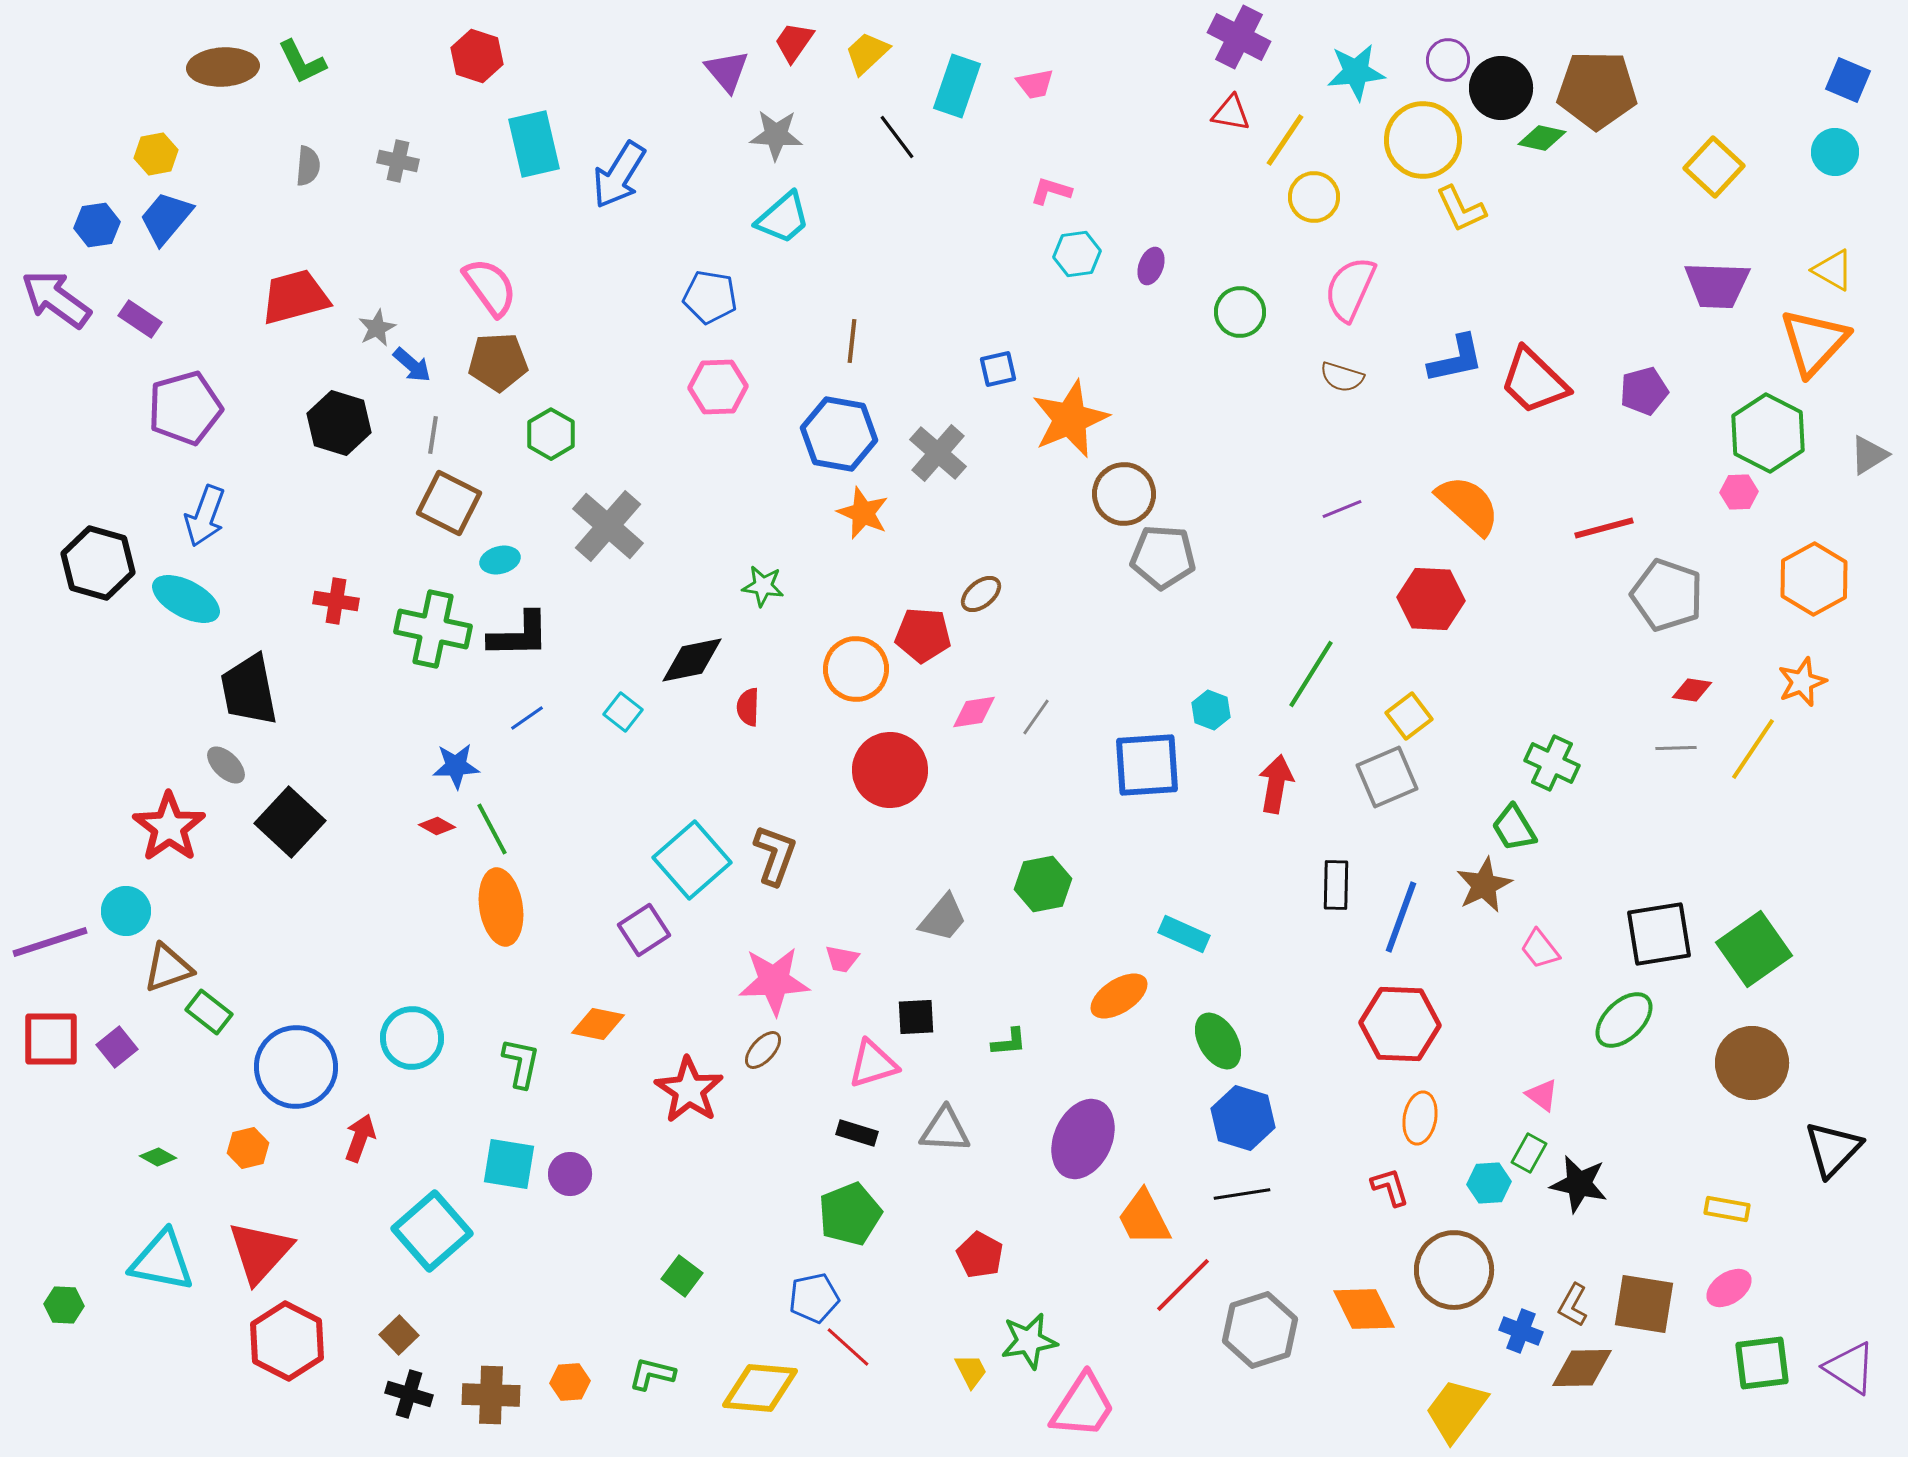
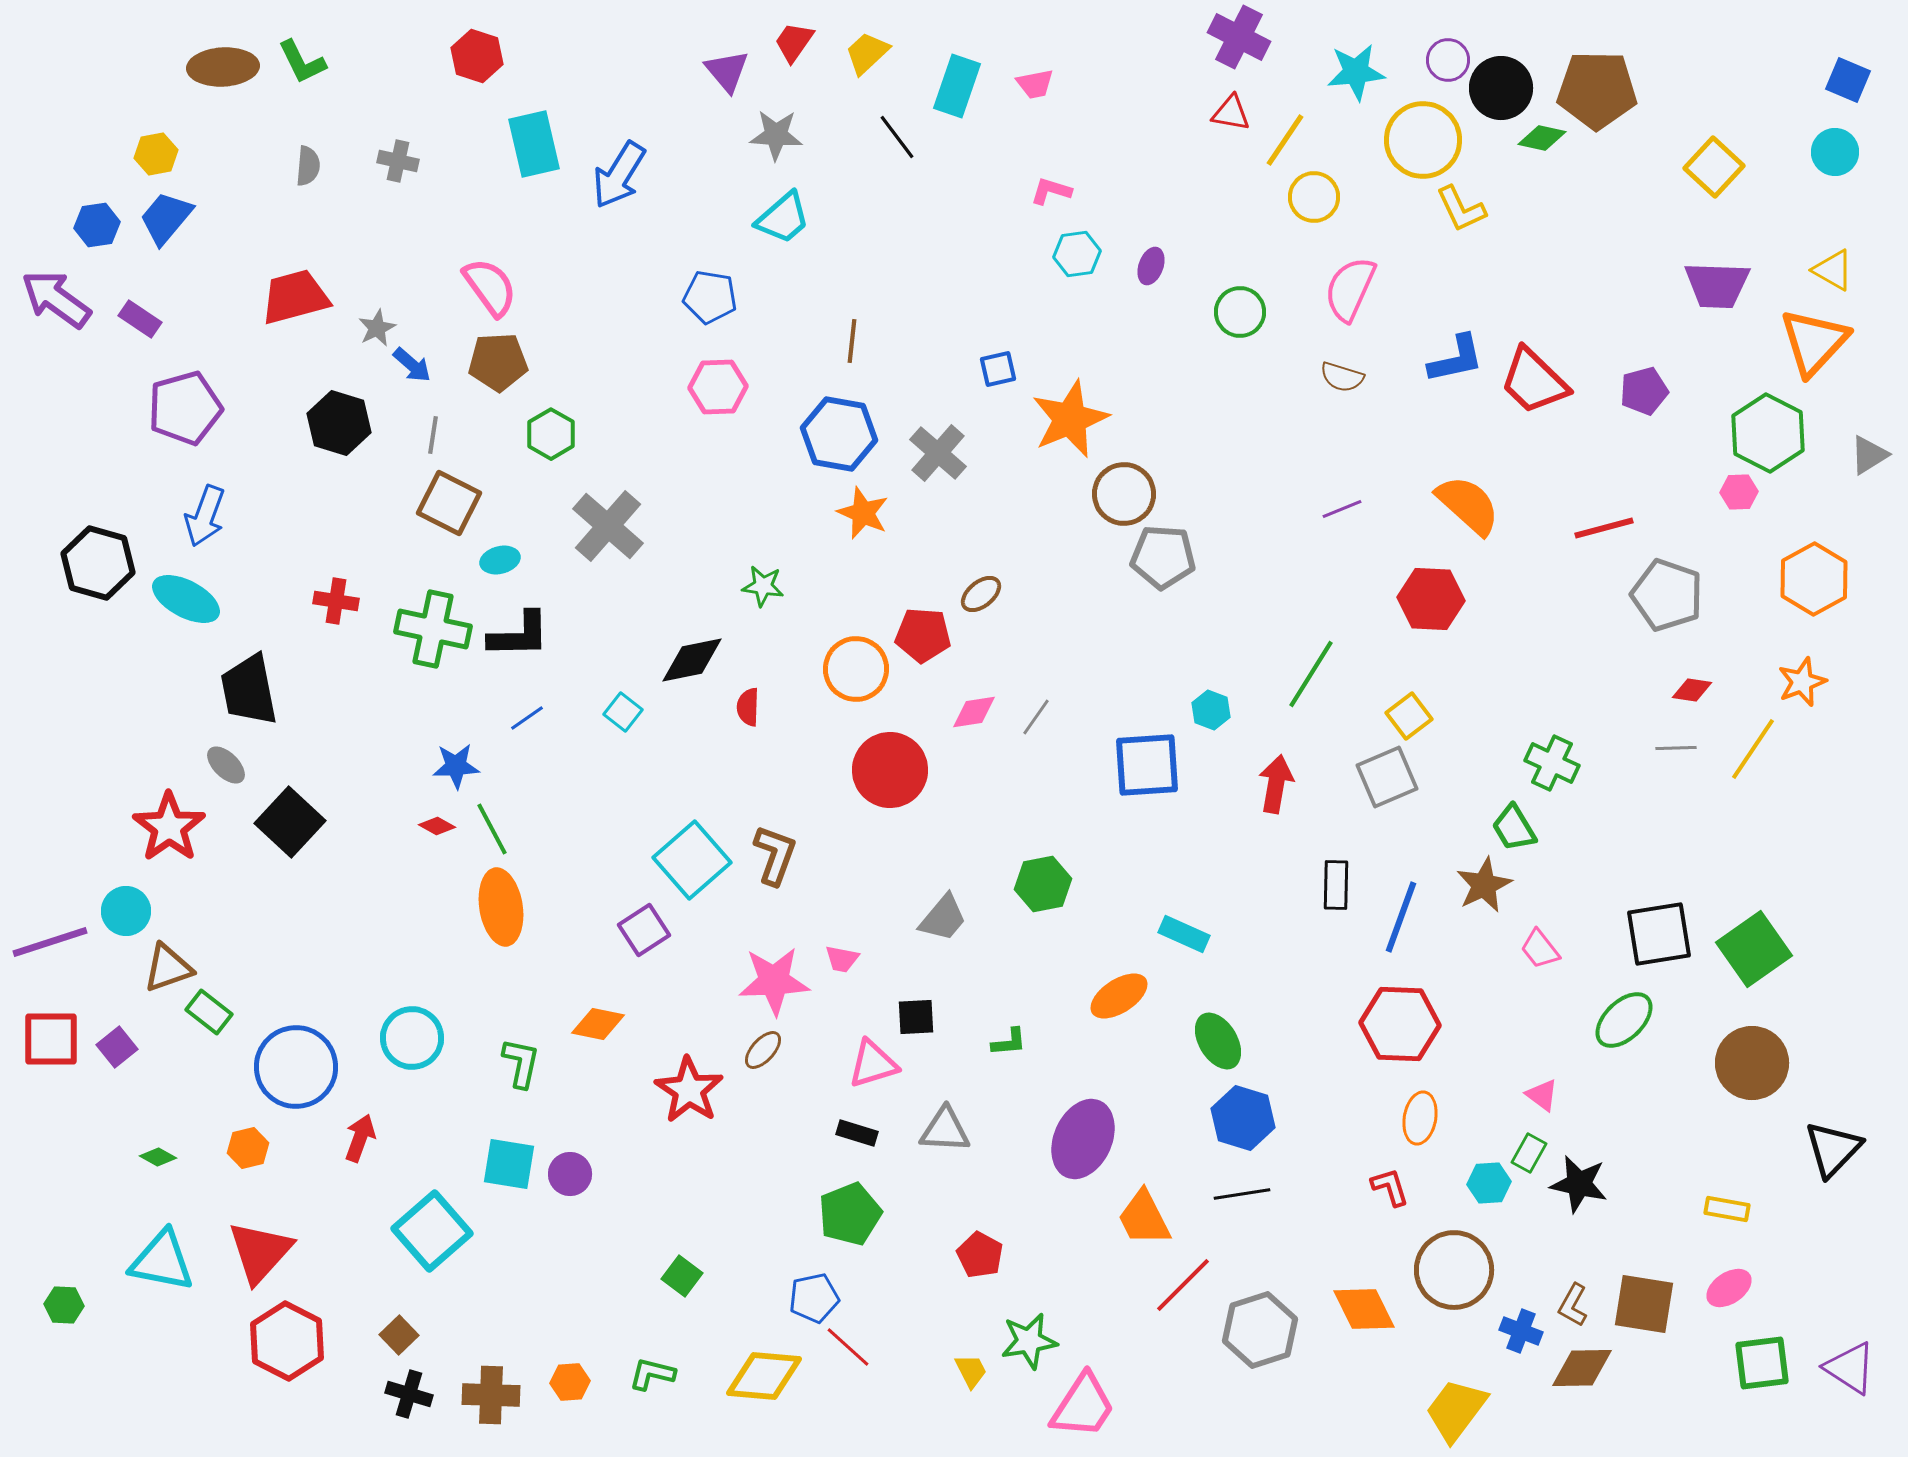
yellow diamond at (760, 1388): moved 4 px right, 12 px up
